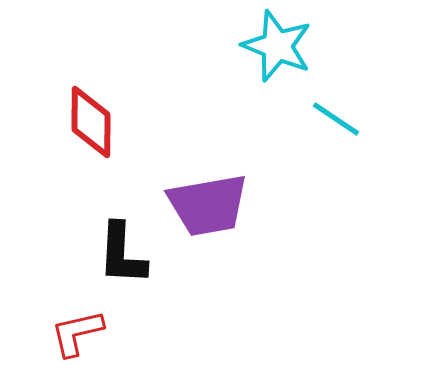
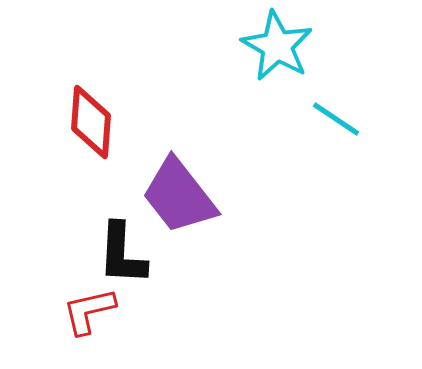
cyan star: rotated 8 degrees clockwise
red diamond: rotated 4 degrees clockwise
purple trapezoid: moved 29 px left, 9 px up; rotated 62 degrees clockwise
red L-shape: moved 12 px right, 22 px up
